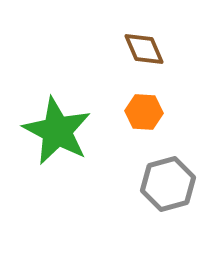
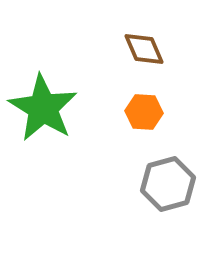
green star: moved 14 px left, 23 px up; rotated 4 degrees clockwise
